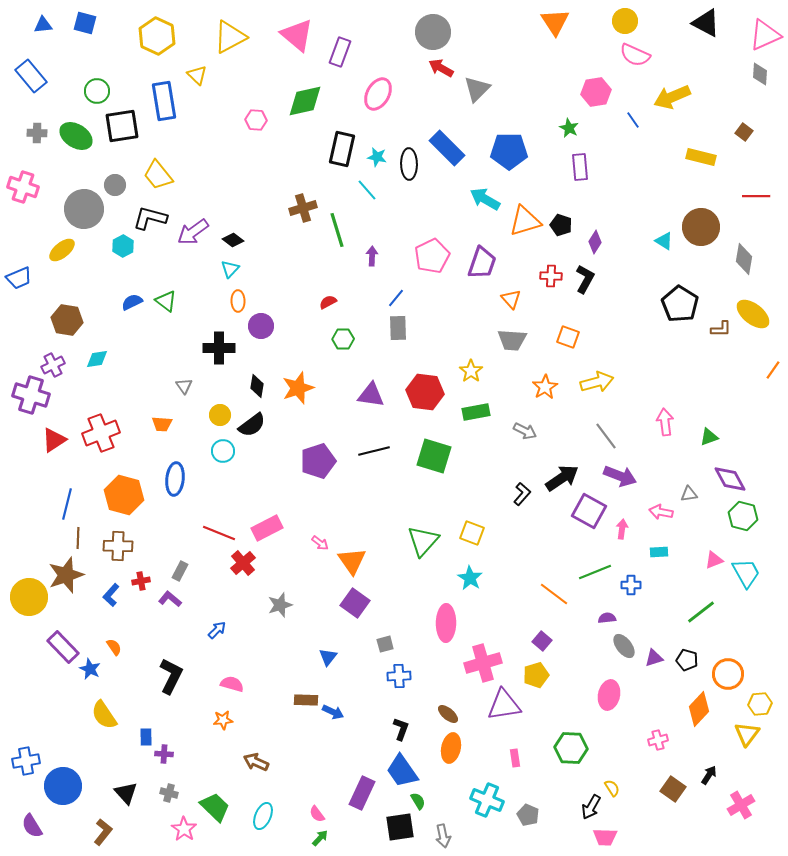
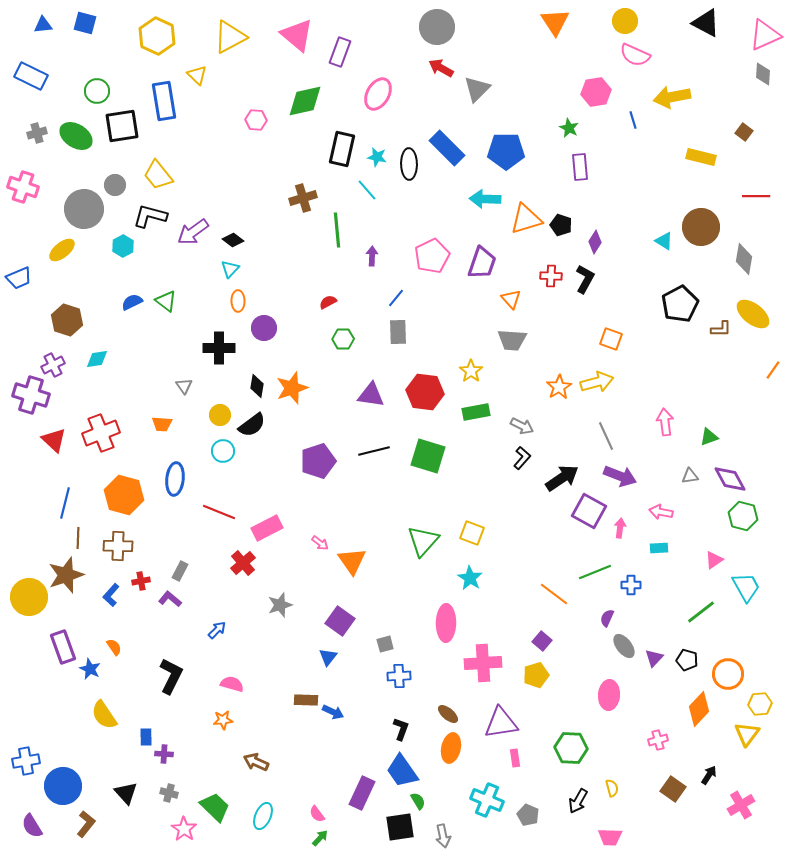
gray circle at (433, 32): moved 4 px right, 5 px up
gray diamond at (760, 74): moved 3 px right
blue rectangle at (31, 76): rotated 24 degrees counterclockwise
yellow arrow at (672, 97): rotated 12 degrees clockwise
blue line at (633, 120): rotated 18 degrees clockwise
gray cross at (37, 133): rotated 18 degrees counterclockwise
blue pentagon at (509, 151): moved 3 px left
cyan arrow at (485, 199): rotated 28 degrees counterclockwise
brown cross at (303, 208): moved 10 px up
black L-shape at (150, 218): moved 2 px up
orange triangle at (525, 221): moved 1 px right, 2 px up
green line at (337, 230): rotated 12 degrees clockwise
black pentagon at (680, 304): rotated 12 degrees clockwise
brown hexagon at (67, 320): rotated 8 degrees clockwise
purple circle at (261, 326): moved 3 px right, 2 px down
gray rectangle at (398, 328): moved 4 px down
orange square at (568, 337): moved 43 px right, 2 px down
orange star at (545, 387): moved 14 px right
orange star at (298, 388): moved 6 px left
gray arrow at (525, 431): moved 3 px left, 5 px up
gray line at (606, 436): rotated 12 degrees clockwise
red triangle at (54, 440): rotated 44 degrees counterclockwise
green square at (434, 456): moved 6 px left
black L-shape at (522, 494): moved 36 px up
gray triangle at (689, 494): moved 1 px right, 18 px up
blue line at (67, 504): moved 2 px left, 1 px up
pink arrow at (622, 529): moved 2 px left, 1 px up
red line at (219, 533): moved 21 px up
cyan rectangle at (659, 552): moved 4 px up
pink triangle at (714, 560): rotated 12 degrees counterclockwise
cyan trapezoid at (746, 573): moved 14 px down
purple square at (355, 603): moved 15 px left, 18 px down
purple semicircle at (607, 618): rotated 60 degrees counterclockwise
purple rectangle at (63, 647): rotated 24 degrees clockwise
purple triangle at (654, 658): rotated 30 degrees counterclockwise
pink cross at (483, 663): rotated 12 degrees clockwise
pink ellipse at (609, 695): rotated 8 degrees counterclockwise
purple triangle at (504, 705): moved 3 px left, 18 px down
yellow semicircle at (612, 788): rotated 18 degrees clockwise
black arrow at (591, 807): moved 13 px left, 6 px up
brown L-shape at (103, 832): moved 17 px left, 8 px up
pink trapezoid at (605, 837): moved 5 px right
